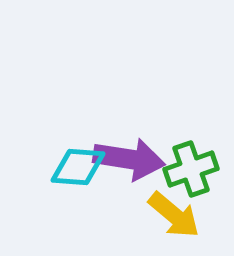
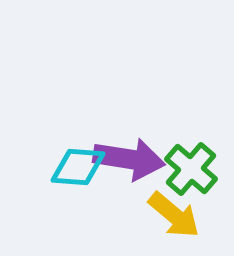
green cross: rotated 30 degrees counterclockwise
